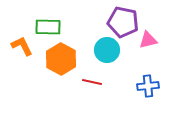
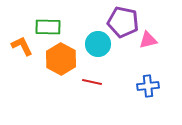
cyan circle: moved 9 px left, 6 px up
